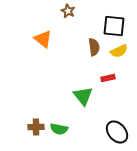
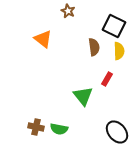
black square: rotated 20 degrees clockwise
yellow semicircle: rotated 66 degrees counterclockwise
red rectangle: moved 1 px left, 1 px down; rotated 48 degrees counterclockwise
brown cross: rotated 14 degrees clockwise
